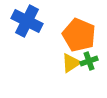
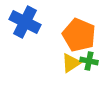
blue cross: moved 2 px left, 1 px down
green cross: rotated 30 degrees clockwise
